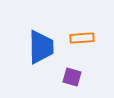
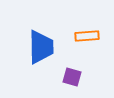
orange rectangle: moved 5 px right, 2 px up
